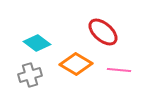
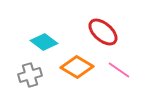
cyan diamond: moved 7 px right, 1 px up
orange diamond: moved 1 px right, 3 px down
pink line: rotated 30 degrees clockwise
